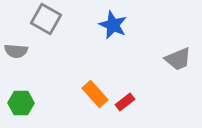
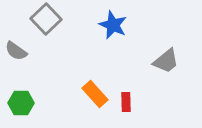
gray square: rotated 16 degrees clockwise
gray semicircle: rotated 30 degrees clockwise
gray trapezoid: moved 12 px left, 2 px down; rotated 16 degrees counterclockwise
red rectangle: moved 1 px right; rotated 54 degrees counterclockwise
